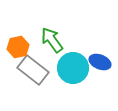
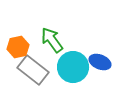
cyan circle: moved 1 px up
